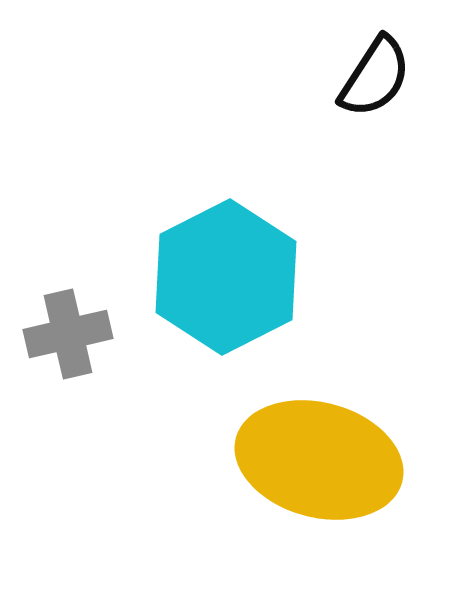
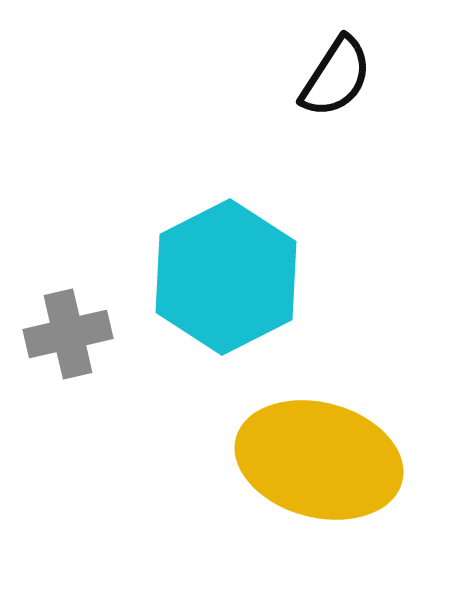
black semicircle: moved 39 px left
